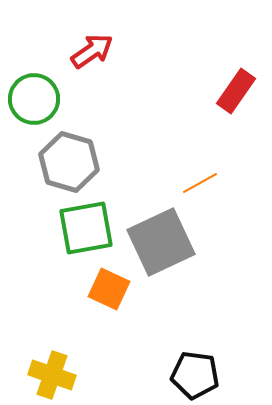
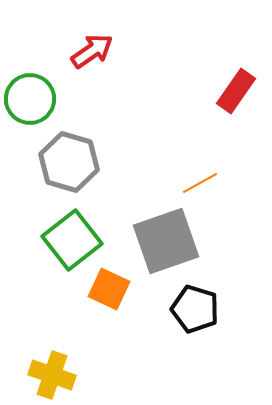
green circle: moved 4 px left
green square: moved 14 px left, 12 px down; rotated 28 degrees counterclockwise
gray square: moved 5 px right, 1 px up; rotated 6 degrees clockwise
black pentagon: moved 66 px up; rotated 9 degrees clockwise
